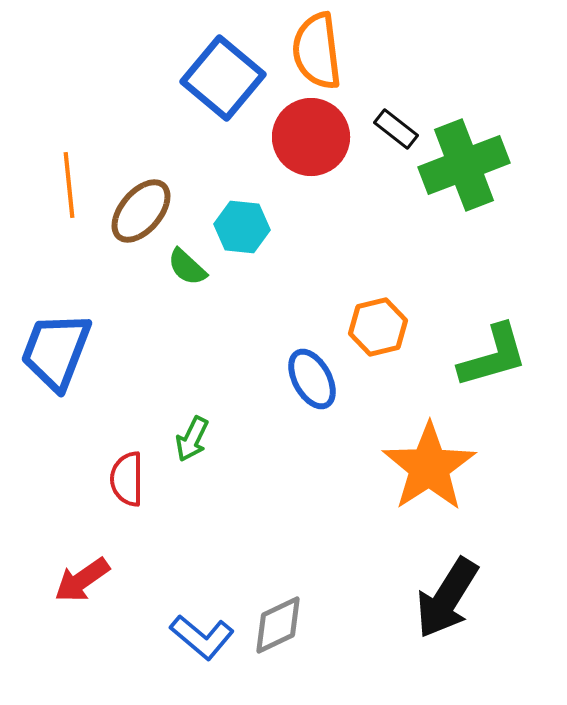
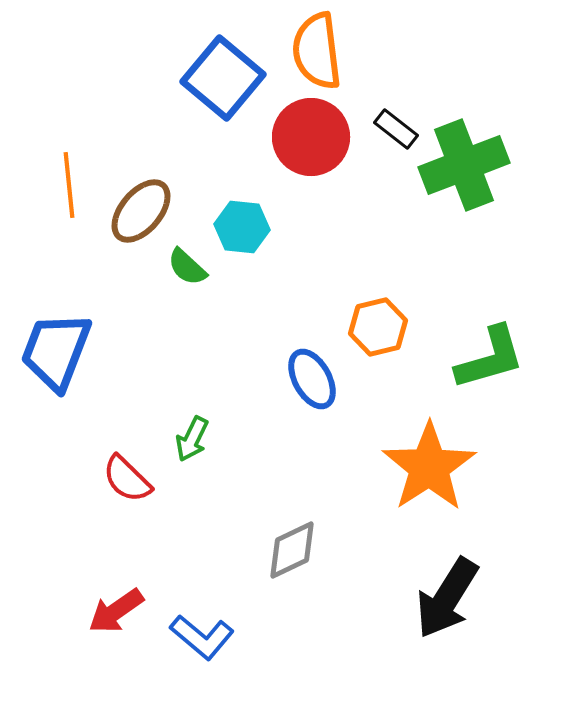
green L-shape: moved 3 px left, 2 px down
red semicircle: rotated 46 degrees counterclockwise
red arrow: moved 34 px right, 31 px down
gray diamond: moved 14 px right, 75 px up
